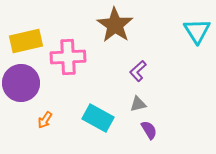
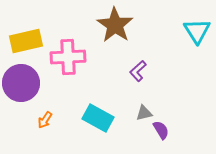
gray triangle: moved 6 px right, 9 px down
purple semicircle: moved 12 px right
